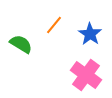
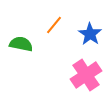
green semicircle: rotated 20 degrees counterclockwise
pink cross: rotated 20 degrees clockwise
